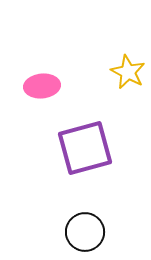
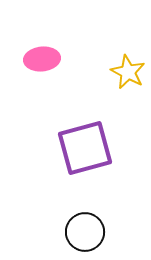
pink ellipse: moved 27 px up
